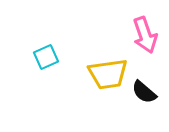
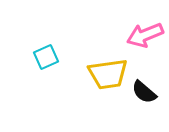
pink arrow: rotated 87 degrees clockwise
